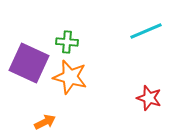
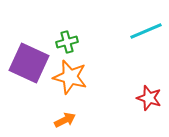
green cross: rotated 20 degrees counterclockwise
orange arrow: moved 20 px right, 2 px up
